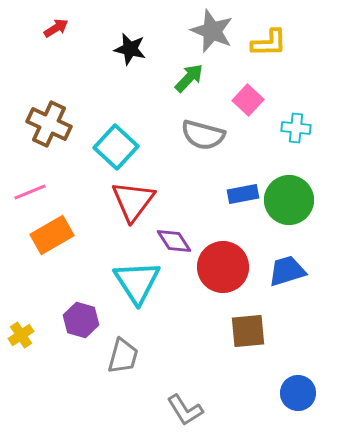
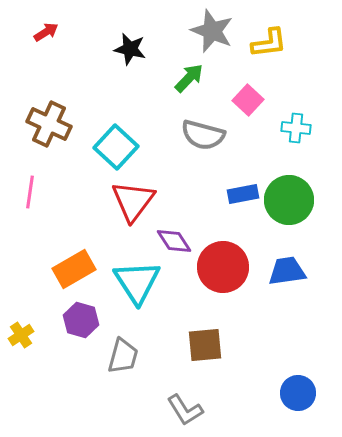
red arrow: moved 10 px left, 4 px down
yellow L-shape: rotated 6 degrees counterclockwise
pink line: rotated 60 degrees counterclockwise
orange rectangle: moved 22 px right, 34 px down
blue trapezoid: rotated 9 degrees clockwise
brown square: moved 43 px left, 14 px down
